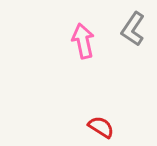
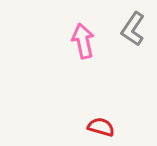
red semicircle: rotated 16 degrees counterclockwise
